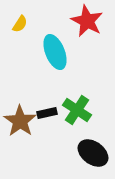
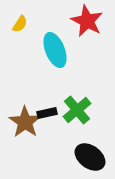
cyan ellipse: moved 2 px up
green cross: rotated 16 degrees clockwise
brown star: moved 5 px right, 1 px down
black ellipse: moved 3 px left, 4 px down
